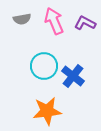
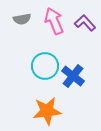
purple L-shape: rotated 20 degrees clockwise
cyan circle: moved 1 px right
